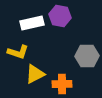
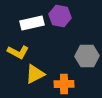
yellow L-shape: rotated 10 degrees clockwise
orange cross: moved 2 px right
